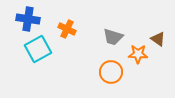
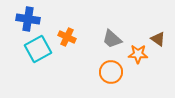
orange cross: moved 8 px down
gray trapezoid: moved 1 px left, 2 px down; rotated 25 degrees clockwise
